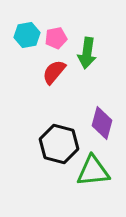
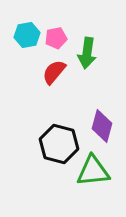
purple diamond: moved 3 px down
